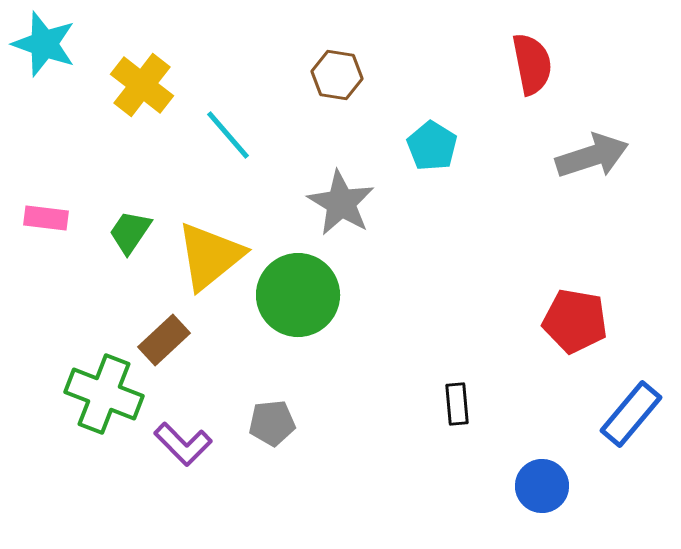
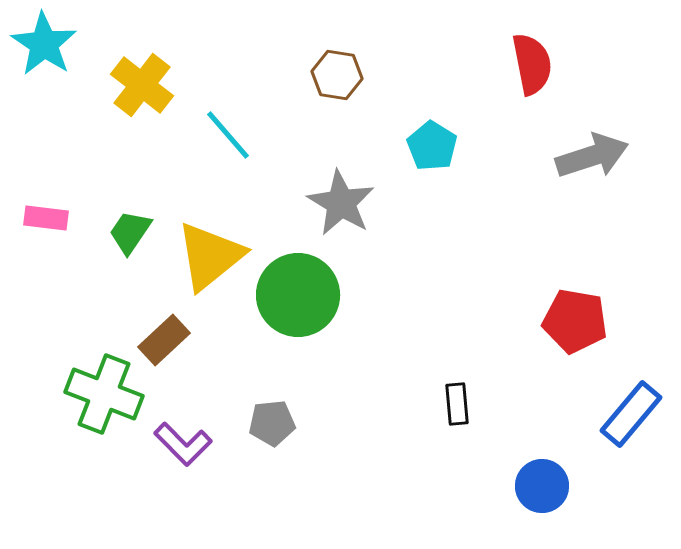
cyan star: rotated 14 degrees clockwise
